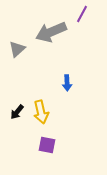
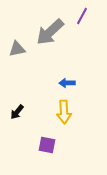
purple line: moved 2 px down
gray arrow: moved 1 px left; rotated 20 degrees counterclockwise
gray triangle: rotated 30 degrees clockwise
blue arrow: rotated 91 degrees clockwise
yellow arrow: moved 23 px right; rotated 10 degrees clockwise
